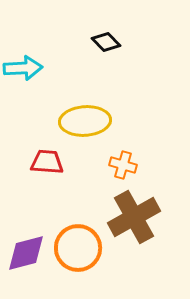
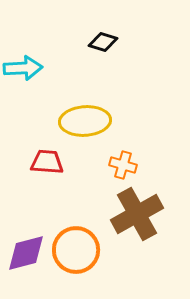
black diamond: moved 3 px left; rotated 28 degrees counterclockwise
brown cross: moved 3 px right, 3 px up
orange circle: moved 2 px left, 2 px down
